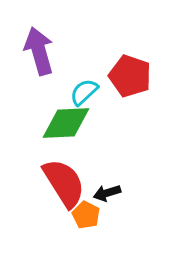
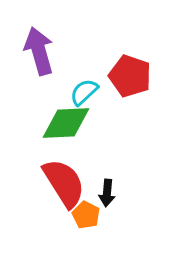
black arrow: rotated 68 degrees counterclockwise
